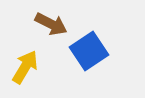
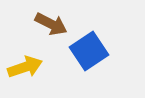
yellow arrow: rotated 40 degrees clockwise
